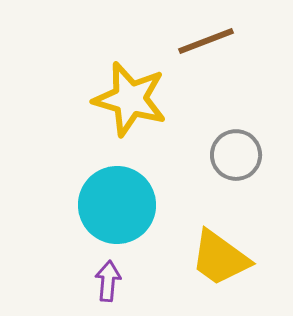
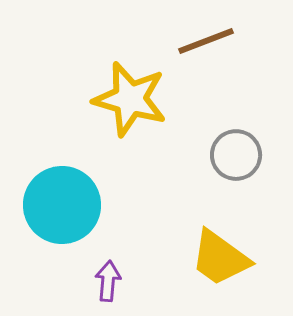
cyan circle: moved 55 px left
